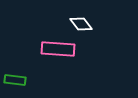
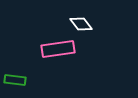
pink rectangle: rotated 12 degrees counterclockwise
